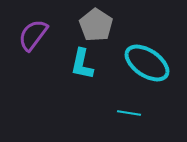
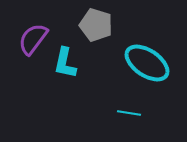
gray pentagon: rotated 16 degrees counterclockwise
purple semicircle: moved 4 px down
cyan L-shape: moved 17 px left, 1 px up
